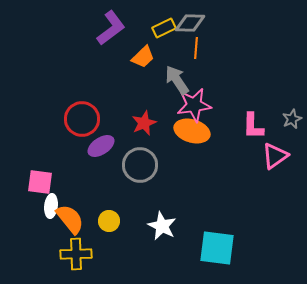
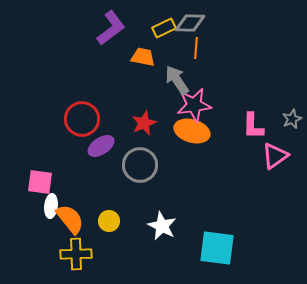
orange trapezoid: rotated 125 degrees counterclockwise
